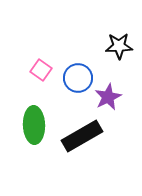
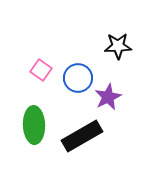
black star: moved 1 px left
